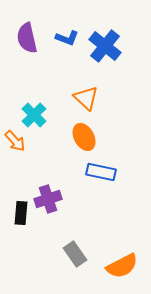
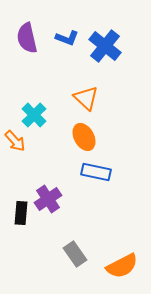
blue rectangle: moved 5 px left
purple cross: rotated 16 degrees counterclockwise
